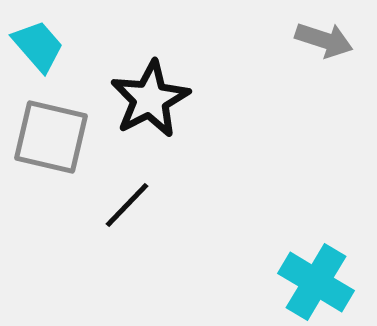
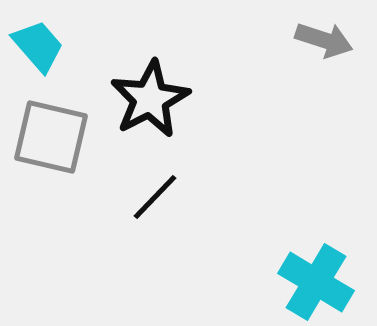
black line: moved 28 px right, 8 px up
